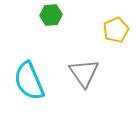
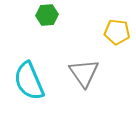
green hexagon: moved 4 px left
yellow pentagon: moved 1 px right, 2 px down; rotated 30 degrees clockwise
